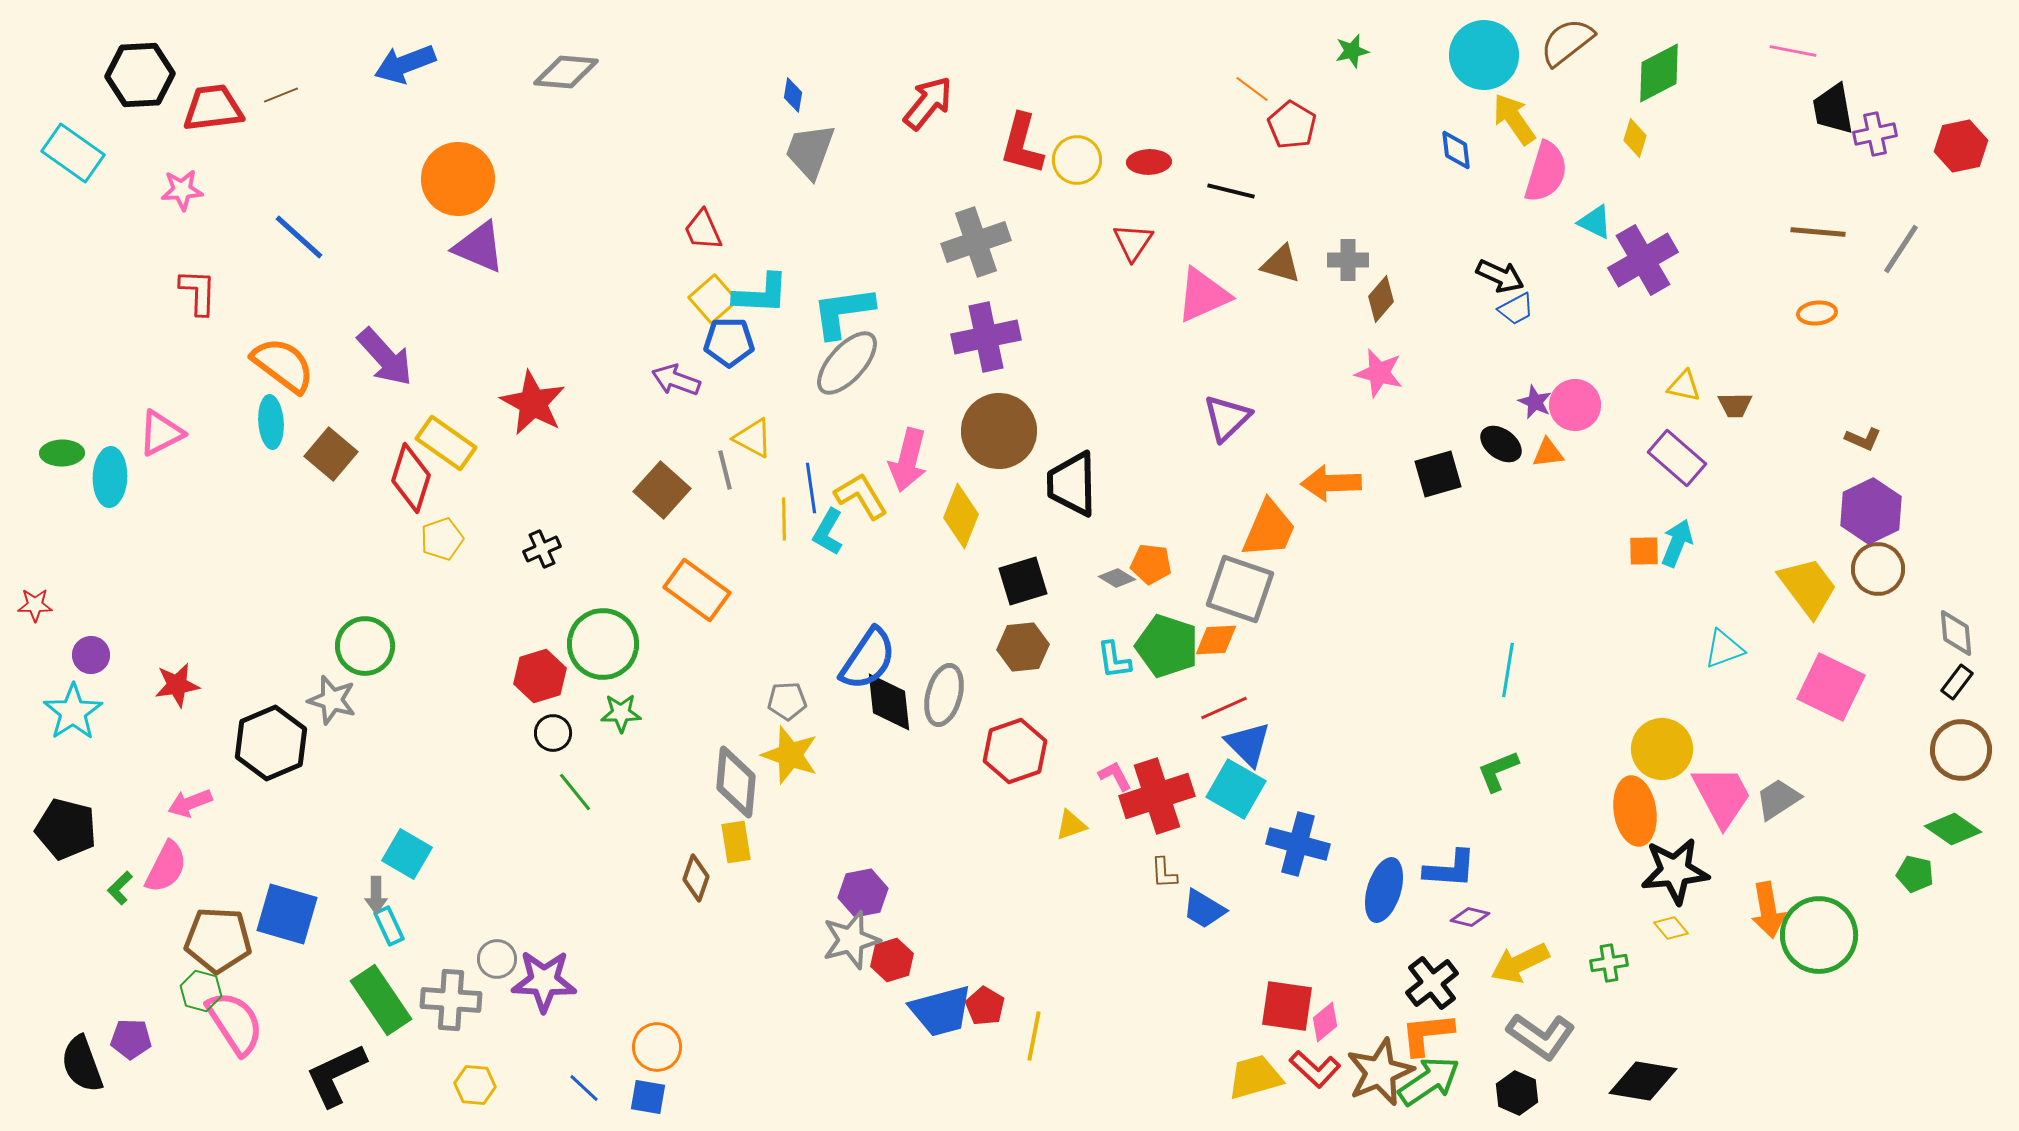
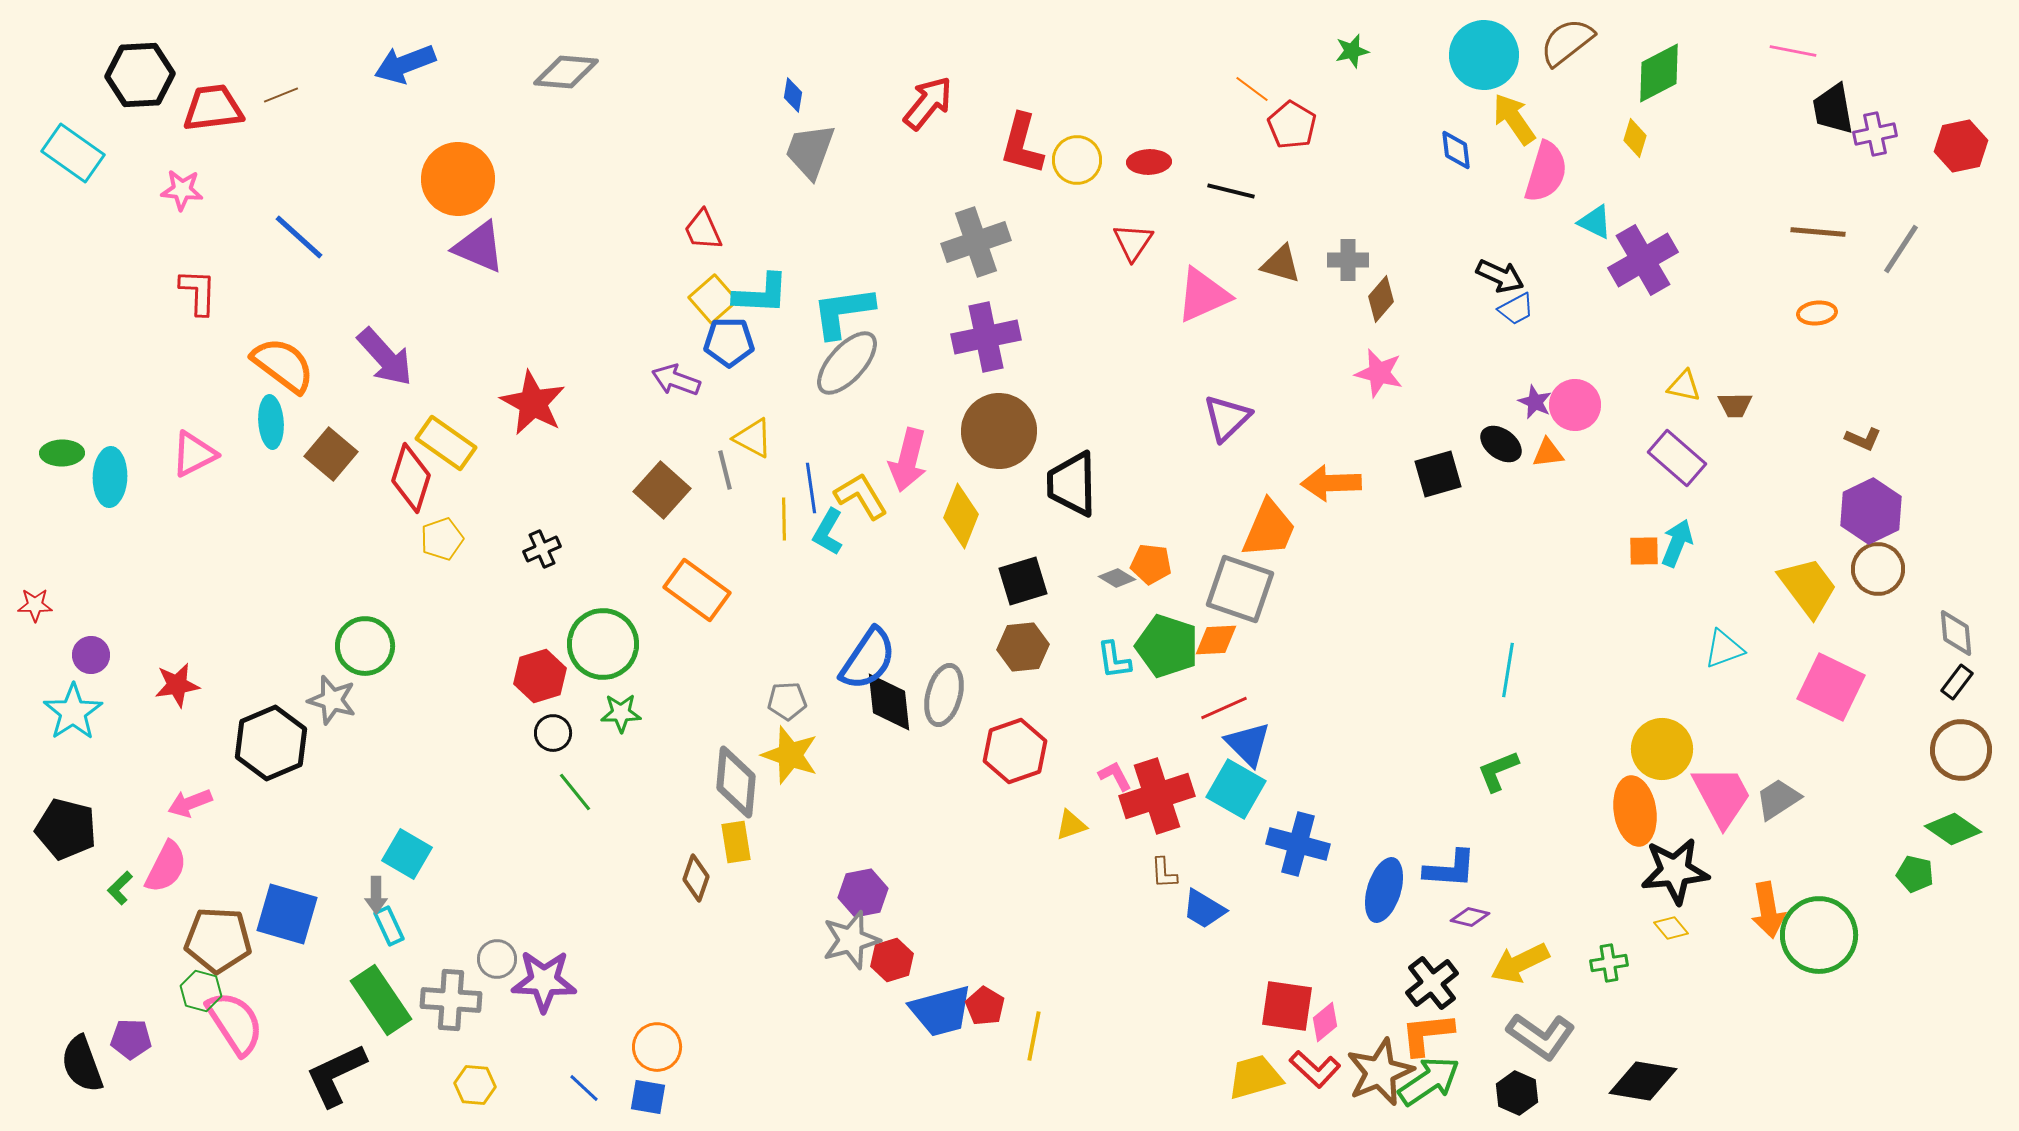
pink star at (182, 190): rotated 9 degrees clockwise
pink triangle at (161, 433): moved 33 px right, 21 px down
